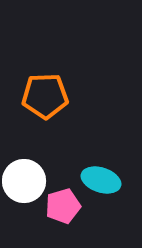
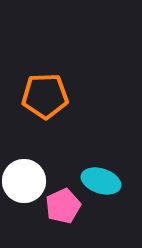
cyan ellipse: moved 1 px down
pink pentagon: rotated 8 degrees counterclockwise
